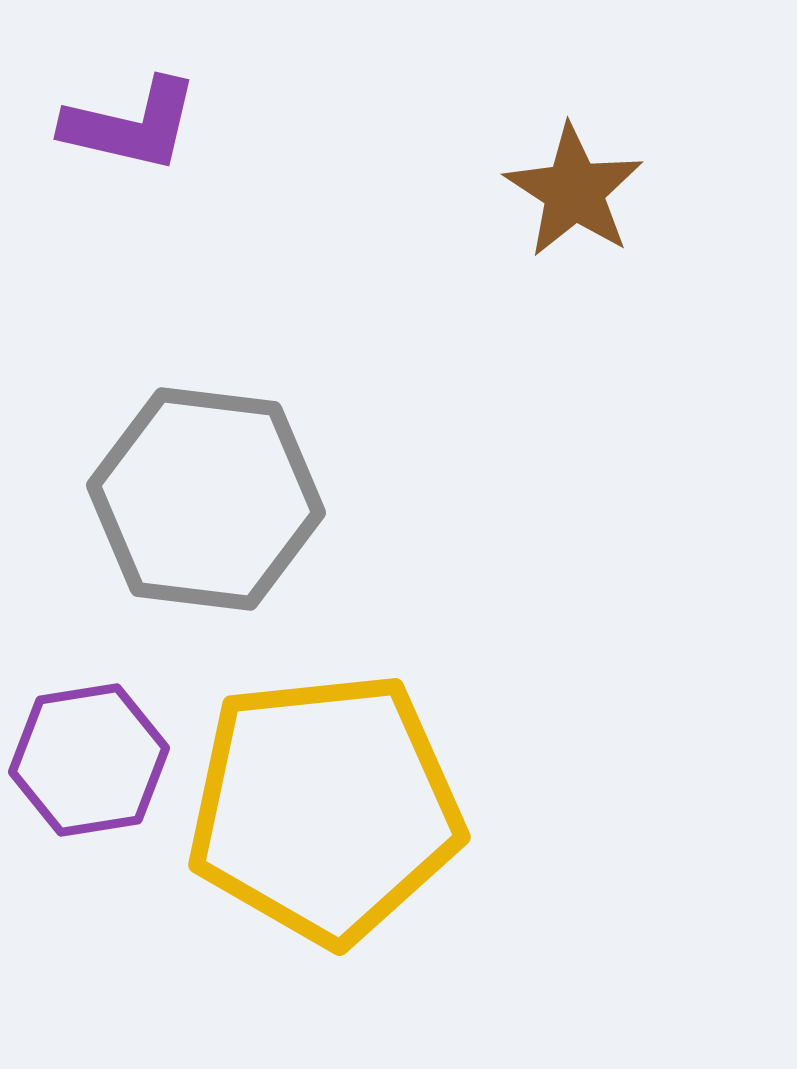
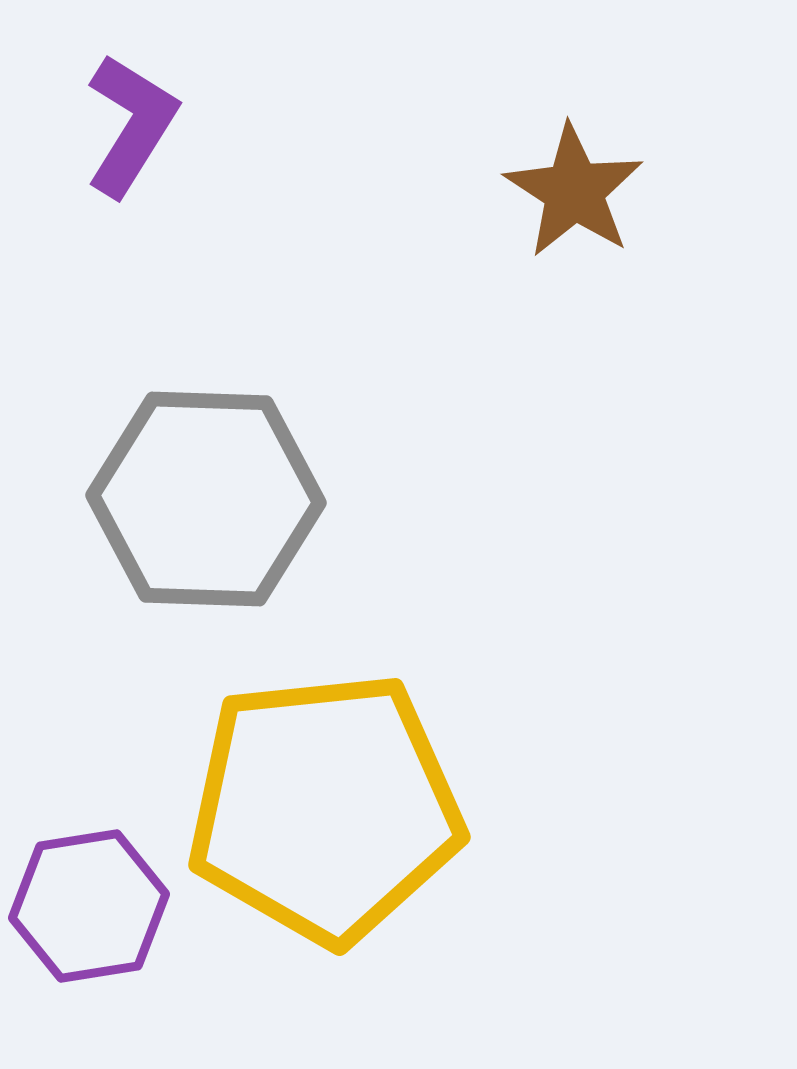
purple L-shape: rotated 71 degrees counterclockwise
gray hexagon: rotated 5 degrees counterclockwise
purple hexagon: moved 146 px down
